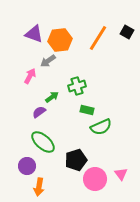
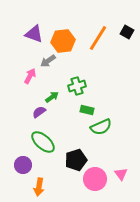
orange hexagon: moved 3 px right, 1 px down
purple circle: moved 4 px left, 1 px up
